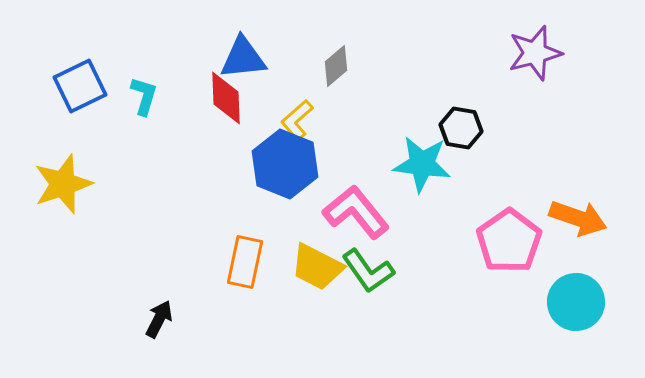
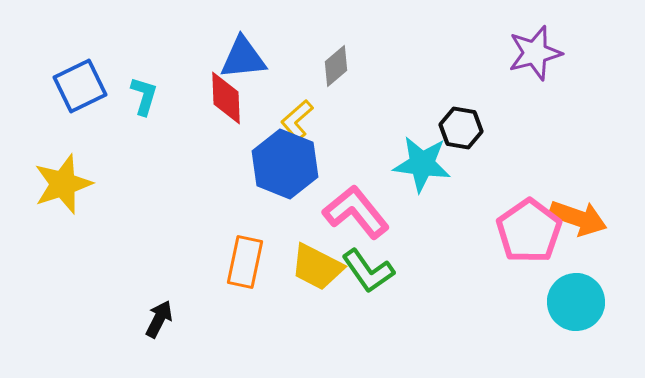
pink pentagon: moved 20 px right, 10 px up
